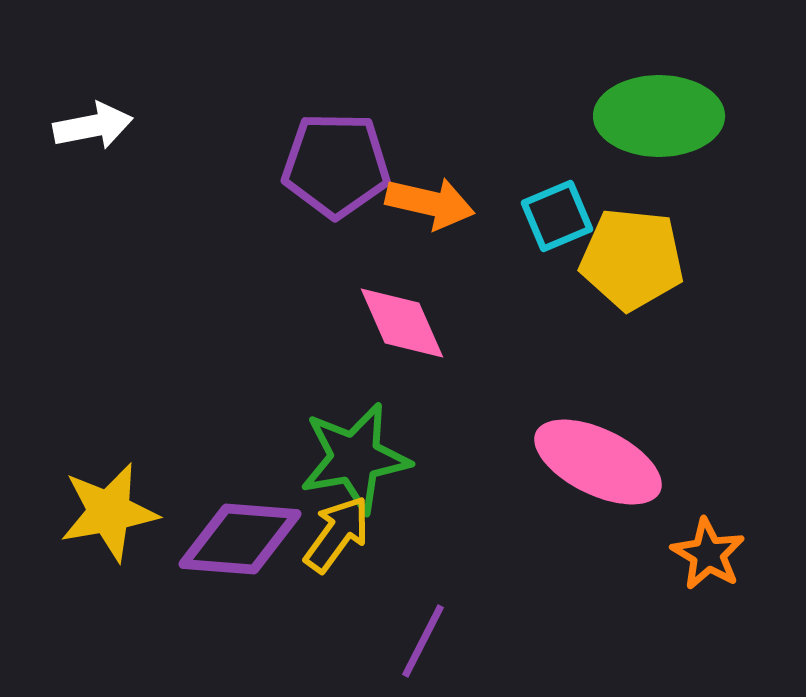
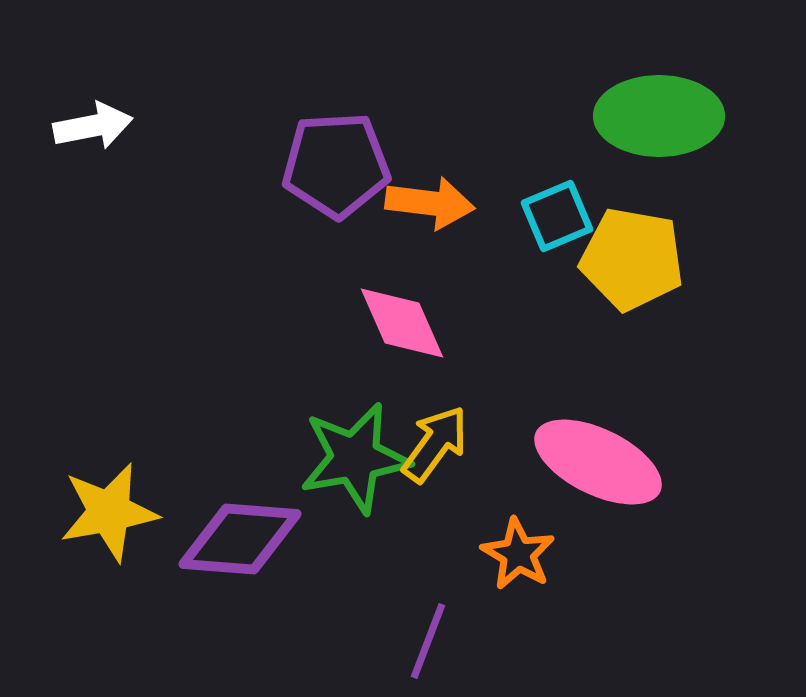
purple pentagon: rotated 4 degrees counterclockwise
orange arrow: rotated 6 degrees counterclockwise
yellow pentagon: rotated 4 degrees clockwise
yellow arrow: moved 98 px right, 90 px up
orange star: moved 190 px left
purple line: moved 5 px right; rotated 6 degrees counterclockwise
